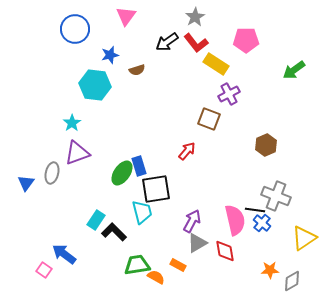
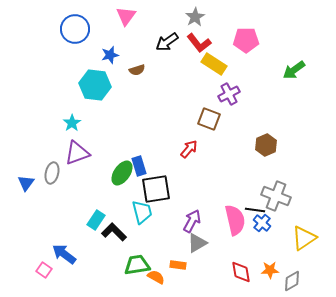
red L-shape: moved 3 px right
yellow rectangle: moved 2 px left
red arrow: moved 2 px right, 2 px up
red diamond: moved 16 px right, 21 px down
orange rectangle: rotated 21 degrees counterclockwise
